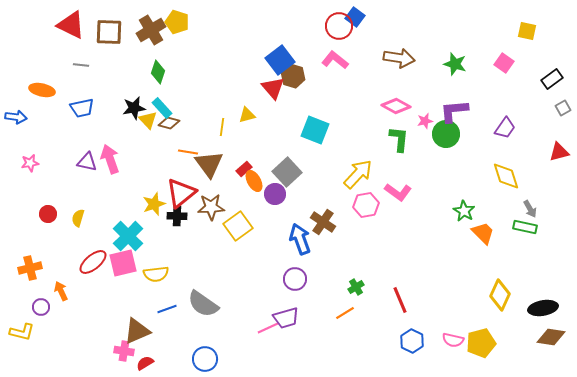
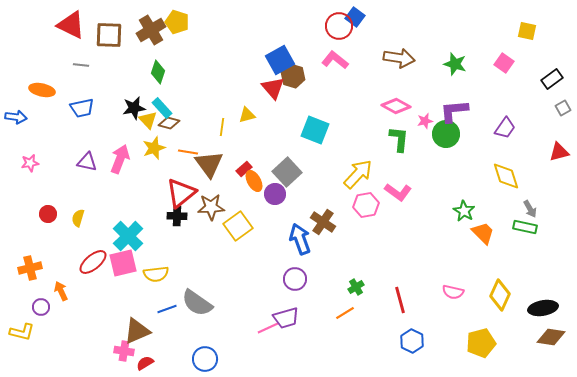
brown square at (109, 32): moved 3 px down
blue square at (280, 60): rotated 8 degrees clockwise
pink arrow at (110, 159): moved 10 px right; rotated 40 degrees clockwise
yellow star at (154, 204): moved 56 px up
red line at (400, 300): rotated 8 degrees clockwise
gray semicircle at (203, 304): moved 6 px left, 1 px up
pink semicircle at (453, 340): moved 48 px up
